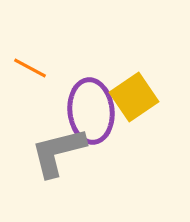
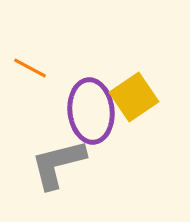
gray L-shape: moved 12 px down
